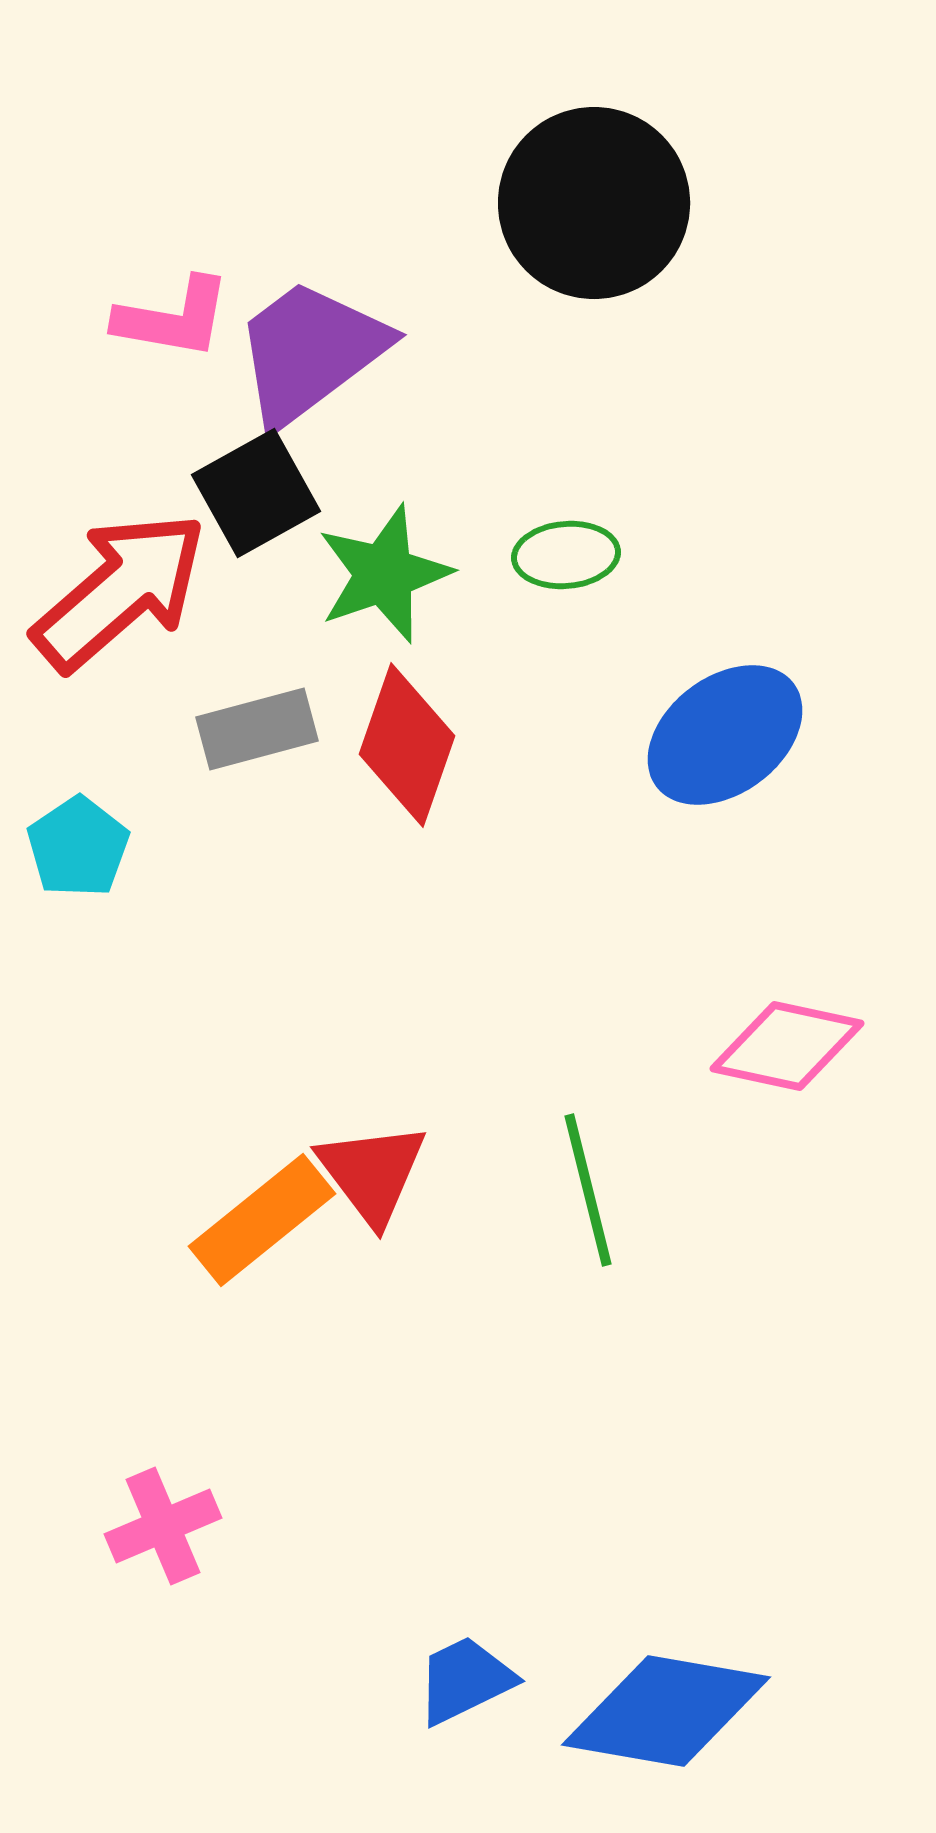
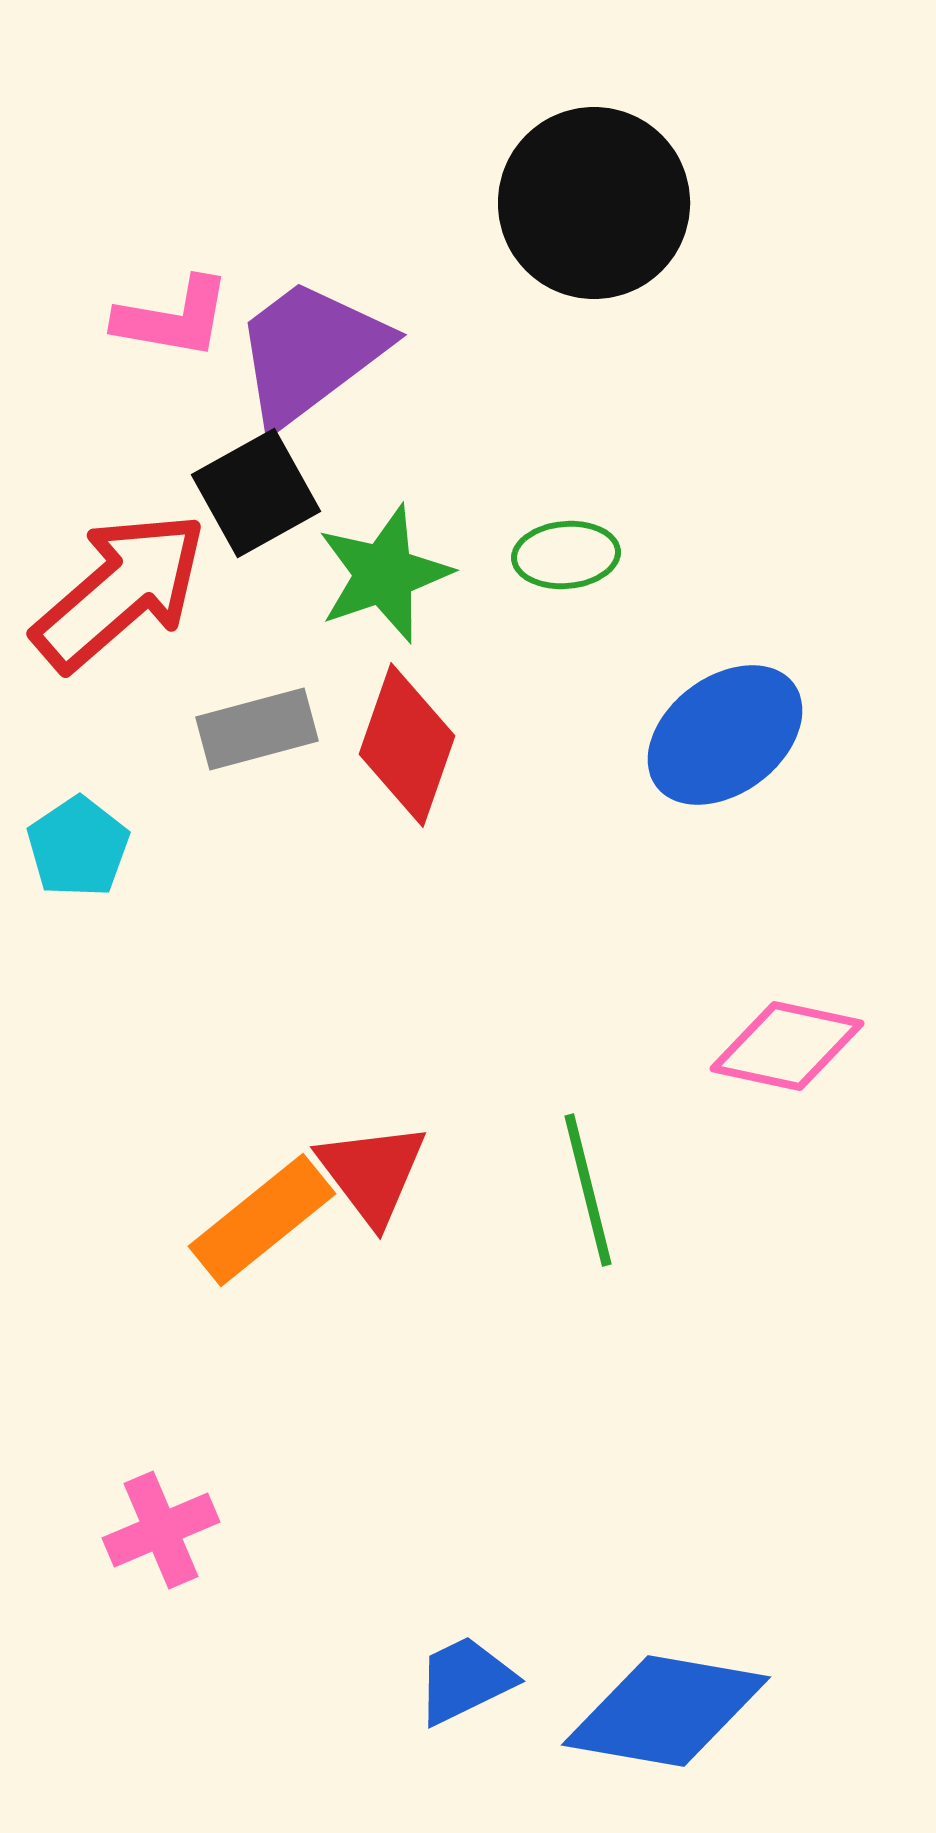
pink cross: moved 2 px left, 4 px down
